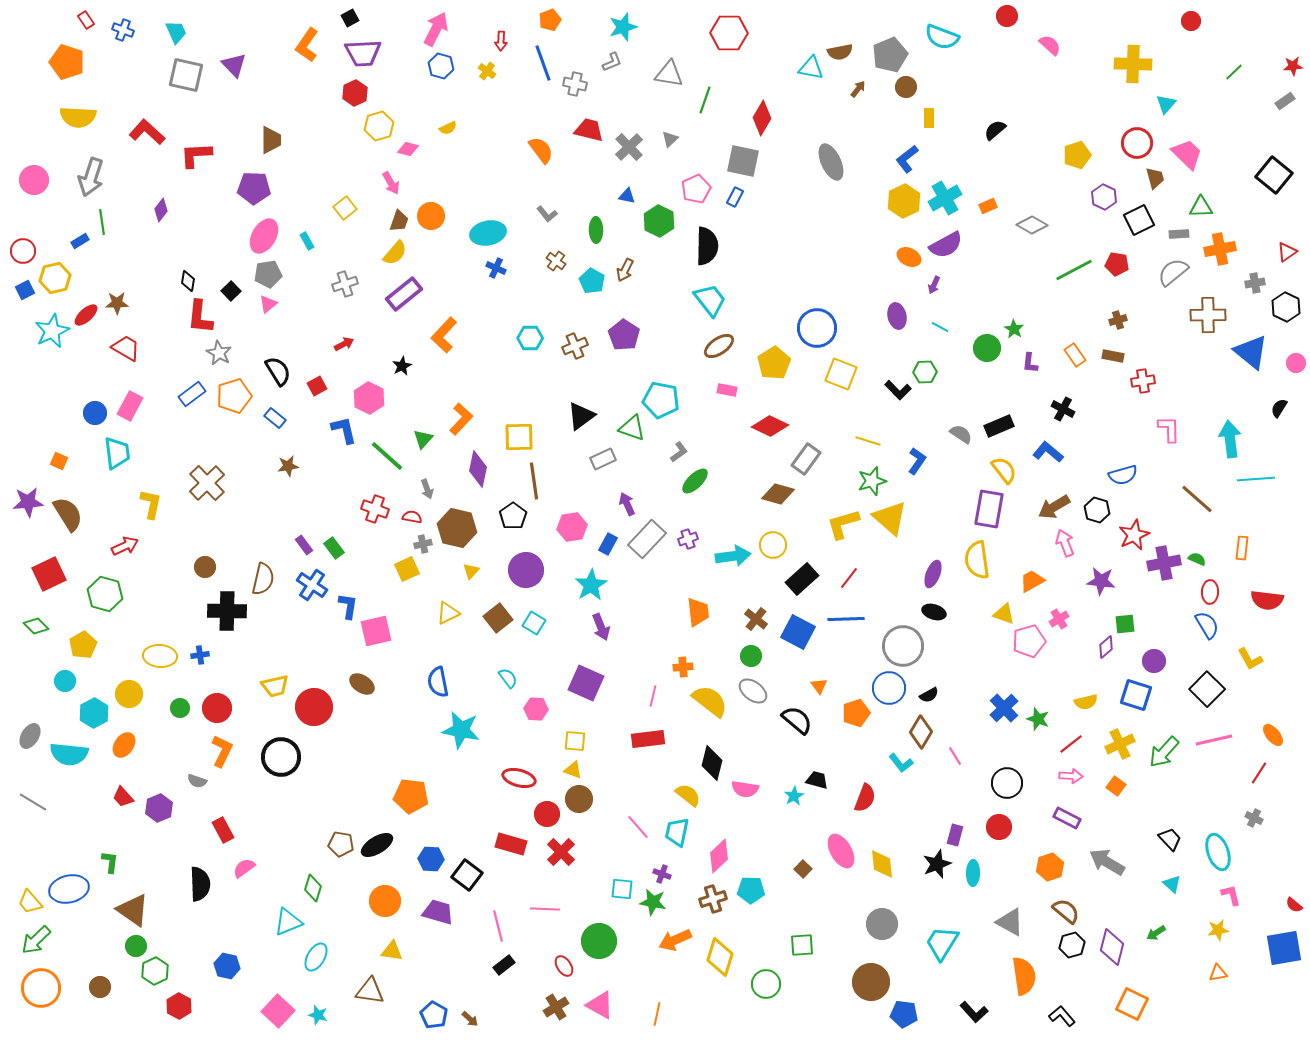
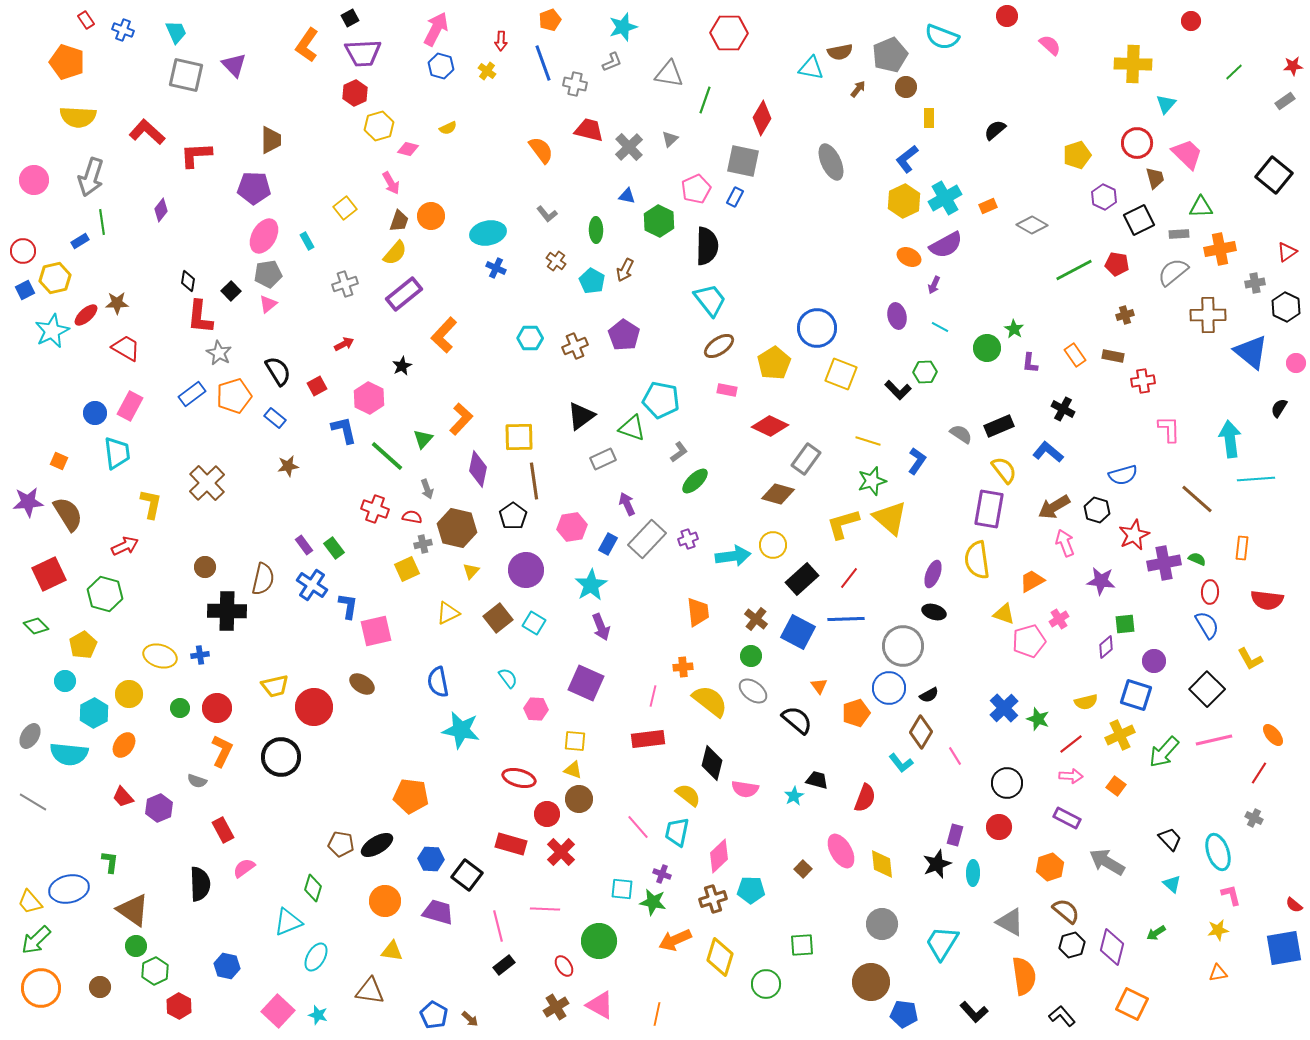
brown cross at (1118, 320): moved 7 px right, 5 px up
yellow ellipse at (160, 656): rotated 12 degrees clockwise
yellow cross at (1120, 744): moved 9 px up
